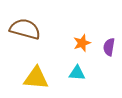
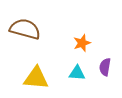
purple semicircle: moved 4 px left, 20 px down
